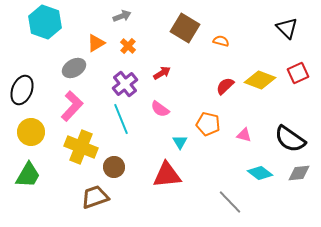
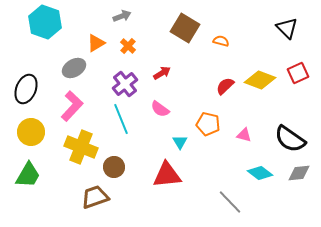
black ellipse: moved 4 px right, 1 px up
